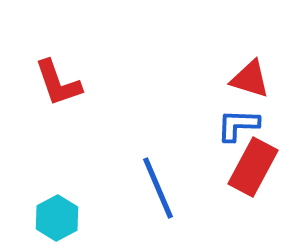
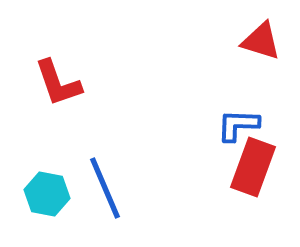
red triangle: moved 11 px right, 38 px up
red rectangle: rotated 8 degrees counterclockwise
blue line: moved 53 px left
cyan hexagon: moved 10 px left, 24 px up; rotated 21 degrees counterclockwise
